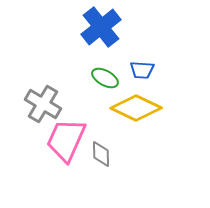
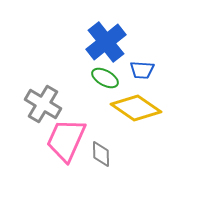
blue cross: moved 5 px right, 15 px down
yellow diamond: rotated 9 degrees clockwise
